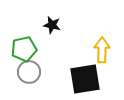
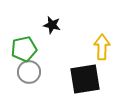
yellow arrow: moved 3 px up
